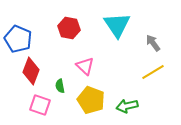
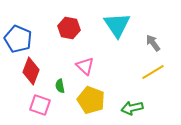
green arrow: moved 5 px right, 2 px down
